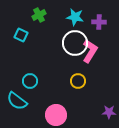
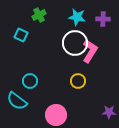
cyan star: moved 2 px right
purple cross: moved 4 px right, 3 px up
